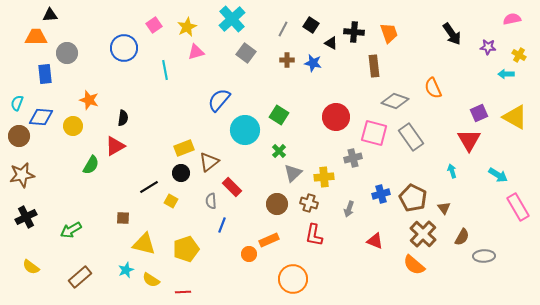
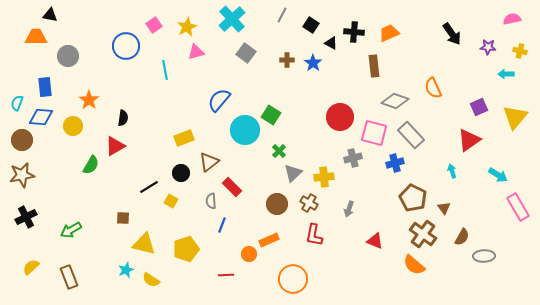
black triangle at (50, 15): rotated 14 degrees clockwise
gray line at (283, 29): moved 1 px left, 14 px up
orange trapezoid at (389, 33): rotated 95 degrees counterclockwise
blue circle at (124, 48): moved 2 px right, 2 px up
gray circle at (67, 53): moved 1 px right, 3 px down
yellow cross at (519, 55): moved 1 px right, 4 px up; rotated 16 degrees counterclockwise
blue star at (313, 63): rotated 24 degrees clockwise
blue rectangle at (45, 74): moved 13 px down
orange star at (89, 100): rotated 18 degrees clockwise
purple square at (479, 113): moved 6 px up
green square at (279, 115): moved 8 px left
red circle at (336, 117): moved 4 px right
yellow triangle at (515, 117): rotated 40 degrees clockwise
brown circle at (19, 136): moved 3 px right, 4 px down
gray rectangle at (411, 137): moved 2 px up; rotated 8 degrees counterclockwise
red triangle at (469, 140): rotated 25 degrees clockwise
yellow rectangle at (184, 148): moved 10 px up
blue cross at (381, 194): moved 14 px right, 31 px up
brown cross at (309, 203): rotated 12 degrees clockwise
brown cross at (423, 234): rotated 8 degrees counterclockwise
yellow semicircle at (31, 267): rotated 102 degrees clockwise
brown rectangle at (80, 277): moved 11 px left; rotated 70 degrees counterclockwise
red line at (183, 292): moved 43 px right, 17 px up
